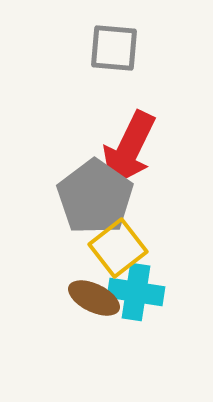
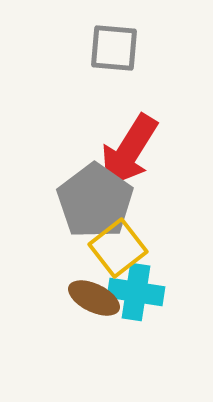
red arrow: moved 2 px down; rotated 6 degrees clockwise
gray pentagon: moved 4 px down
